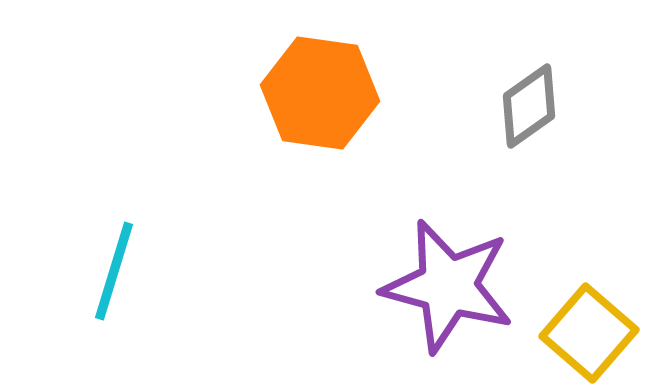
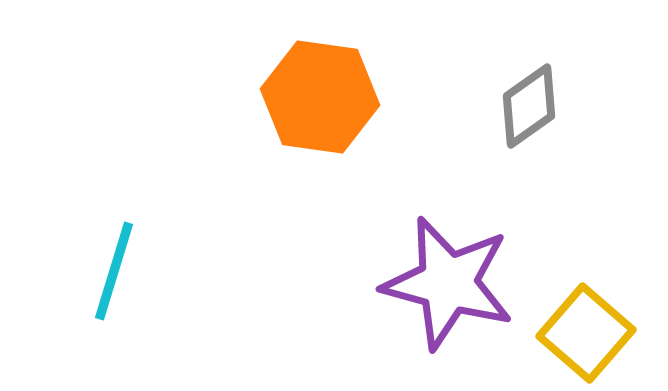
orange hexagon: moved 4 px down
purple star: moved 3 px up
yellow square: moved 3 px left
